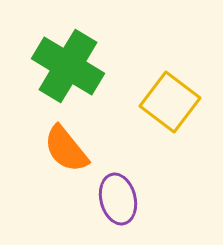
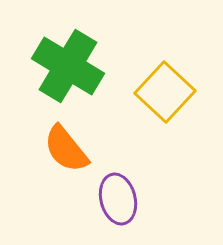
yellow square: moved 5 px left, 10 px up; rotated 6 degrees clockwise
